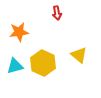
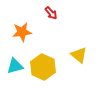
red arrow: moved 6 px left; rotated 32 degrees counterclockwise
orange star: moved 3 px right
yellow hexagon: moved 4 px down
